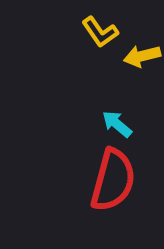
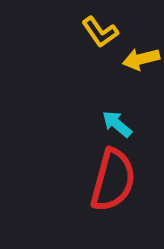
yellow arrow: moved 1 px left, 3 px down
